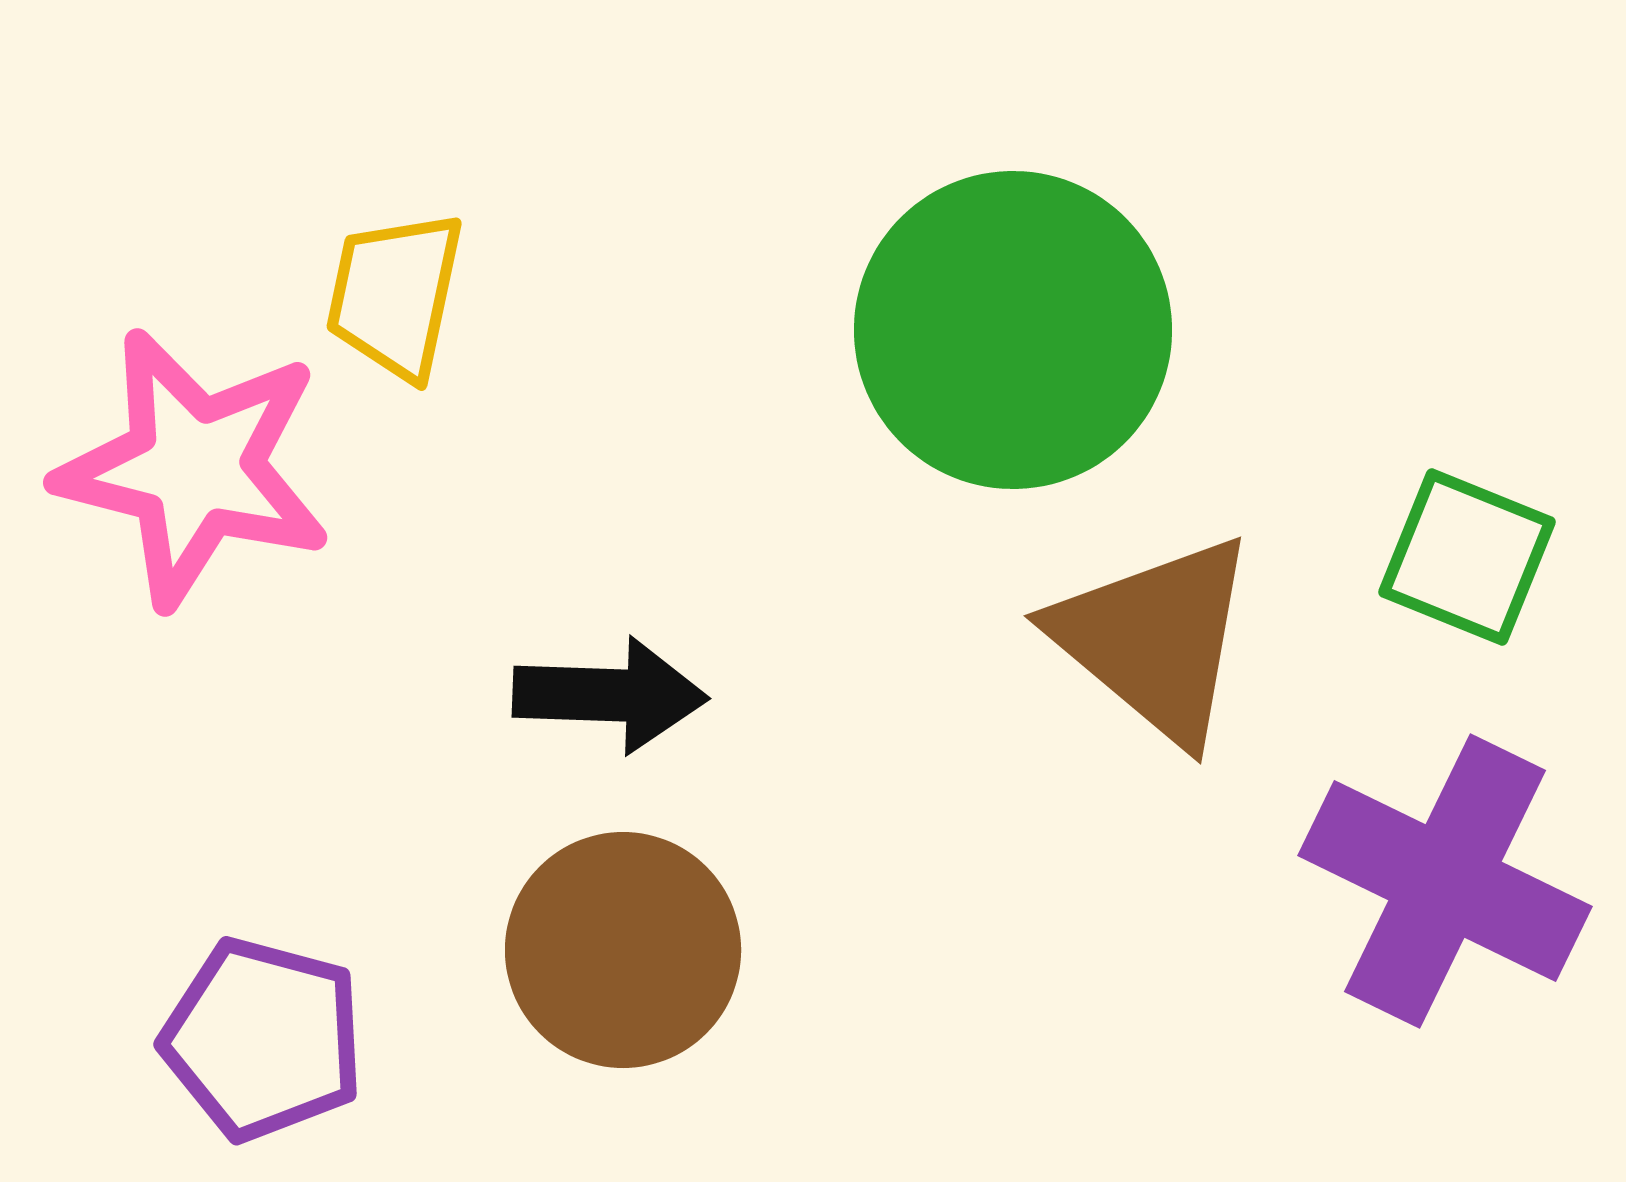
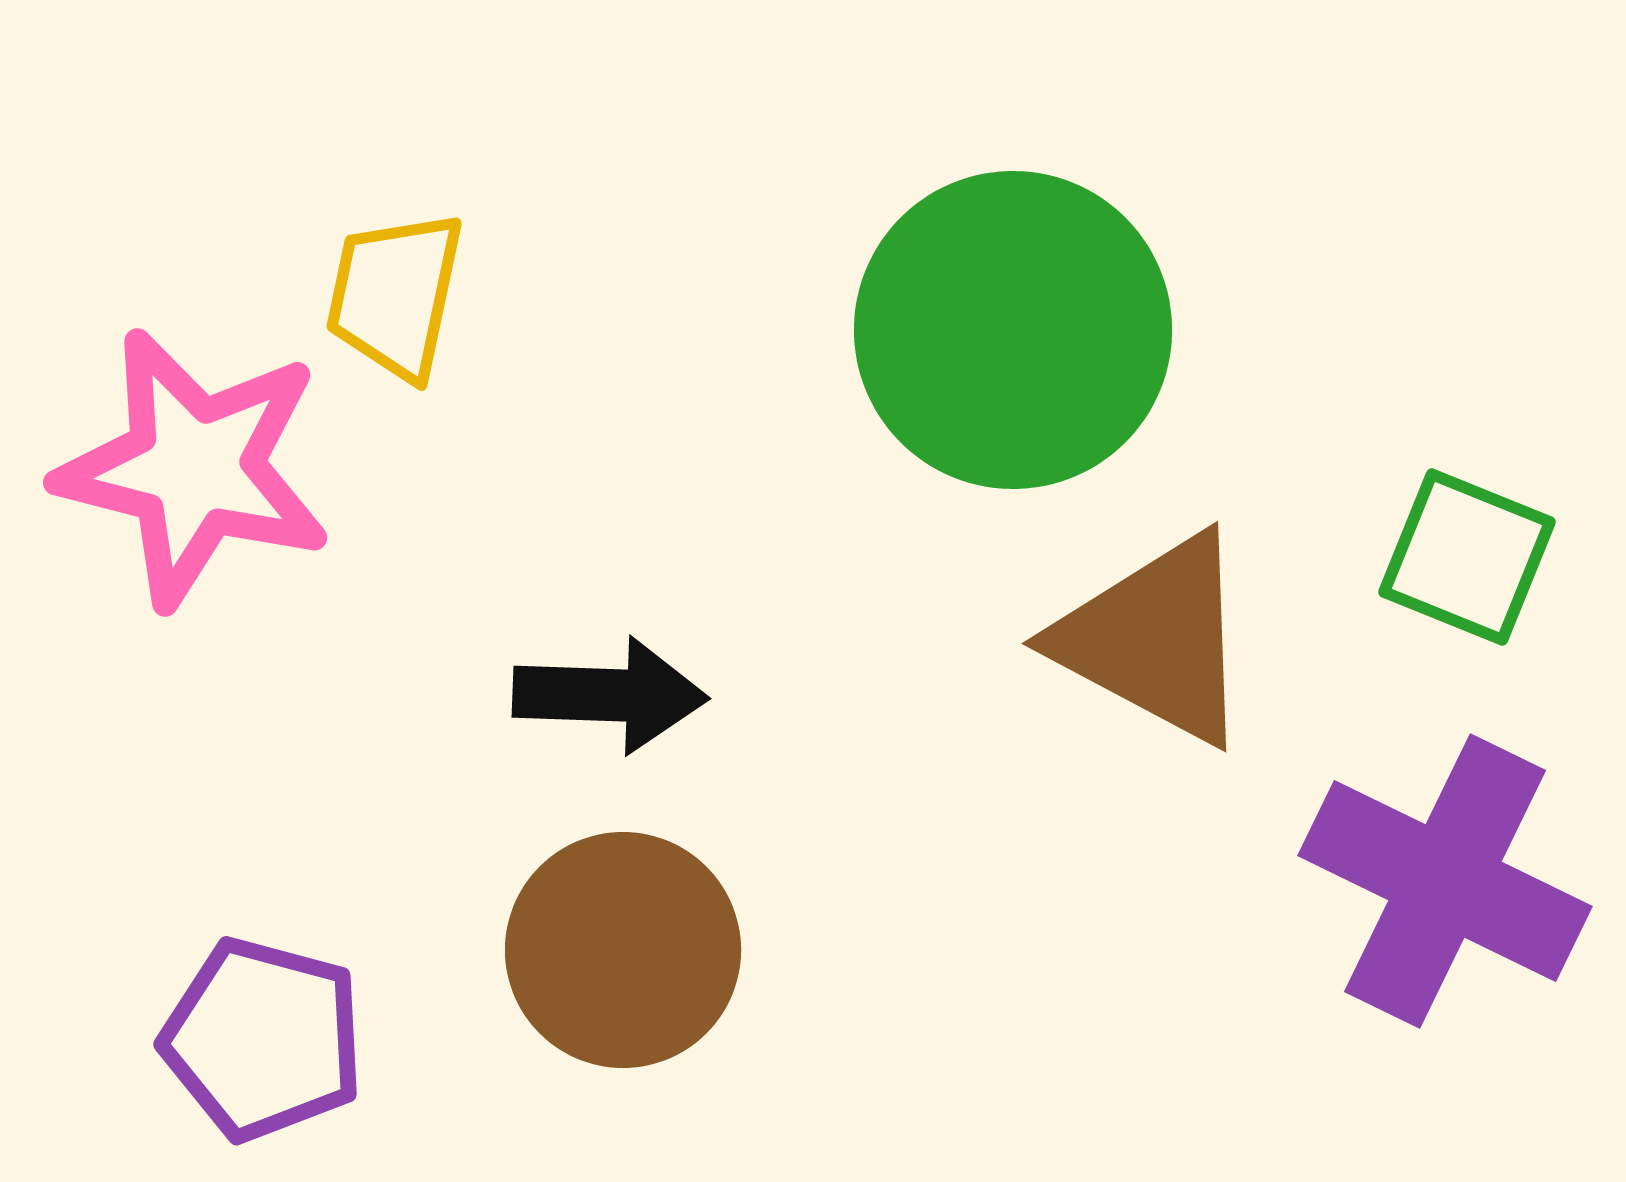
brown triangle: rotated 12 degrees counterclockwise
